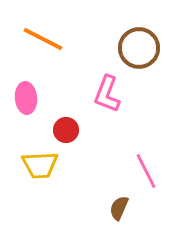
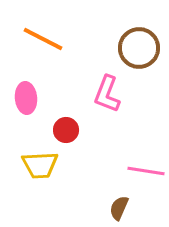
pink line: rotated 54 degrees counterclockwise
